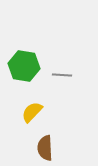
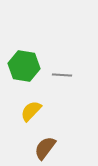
yellow semicircle: moved 1 px left, 1 px up
brown semicircle: rotated 40 degrees clockwise
